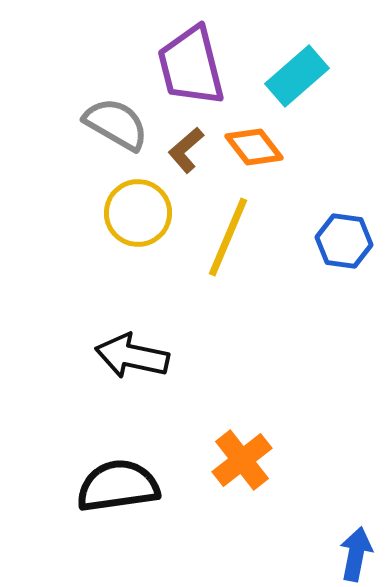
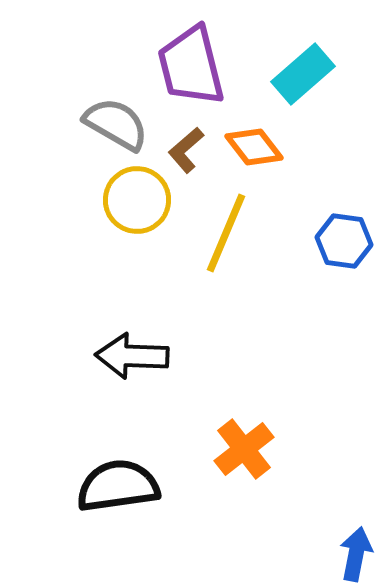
cyan rectangle: moved 6 px right, 2 px up
yellow circle: moved 1 px left, 13 px up
yellow line: moved 2 px left, 4 px up
black arrow: rotated 10 degrees counterclockwise
orange cross: moved 2 px right, 11 px up
